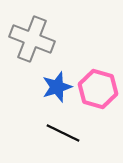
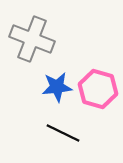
blue star: rotated 12 degrees clockwise
